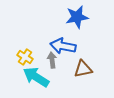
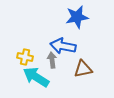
yellow cross: rotated 21 degrees counterclockwise
